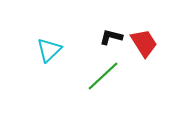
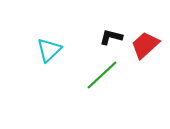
red trapezoid: moved 1 px right, 2 px down; rotated 100 degrees counterclockwise
green line: moved 1 px left, 1 px up
